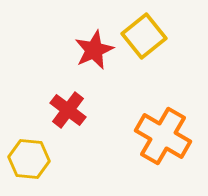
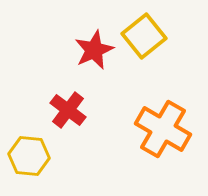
orange cross: moved 7 px up
yellow hexagon: moved 3 px up
